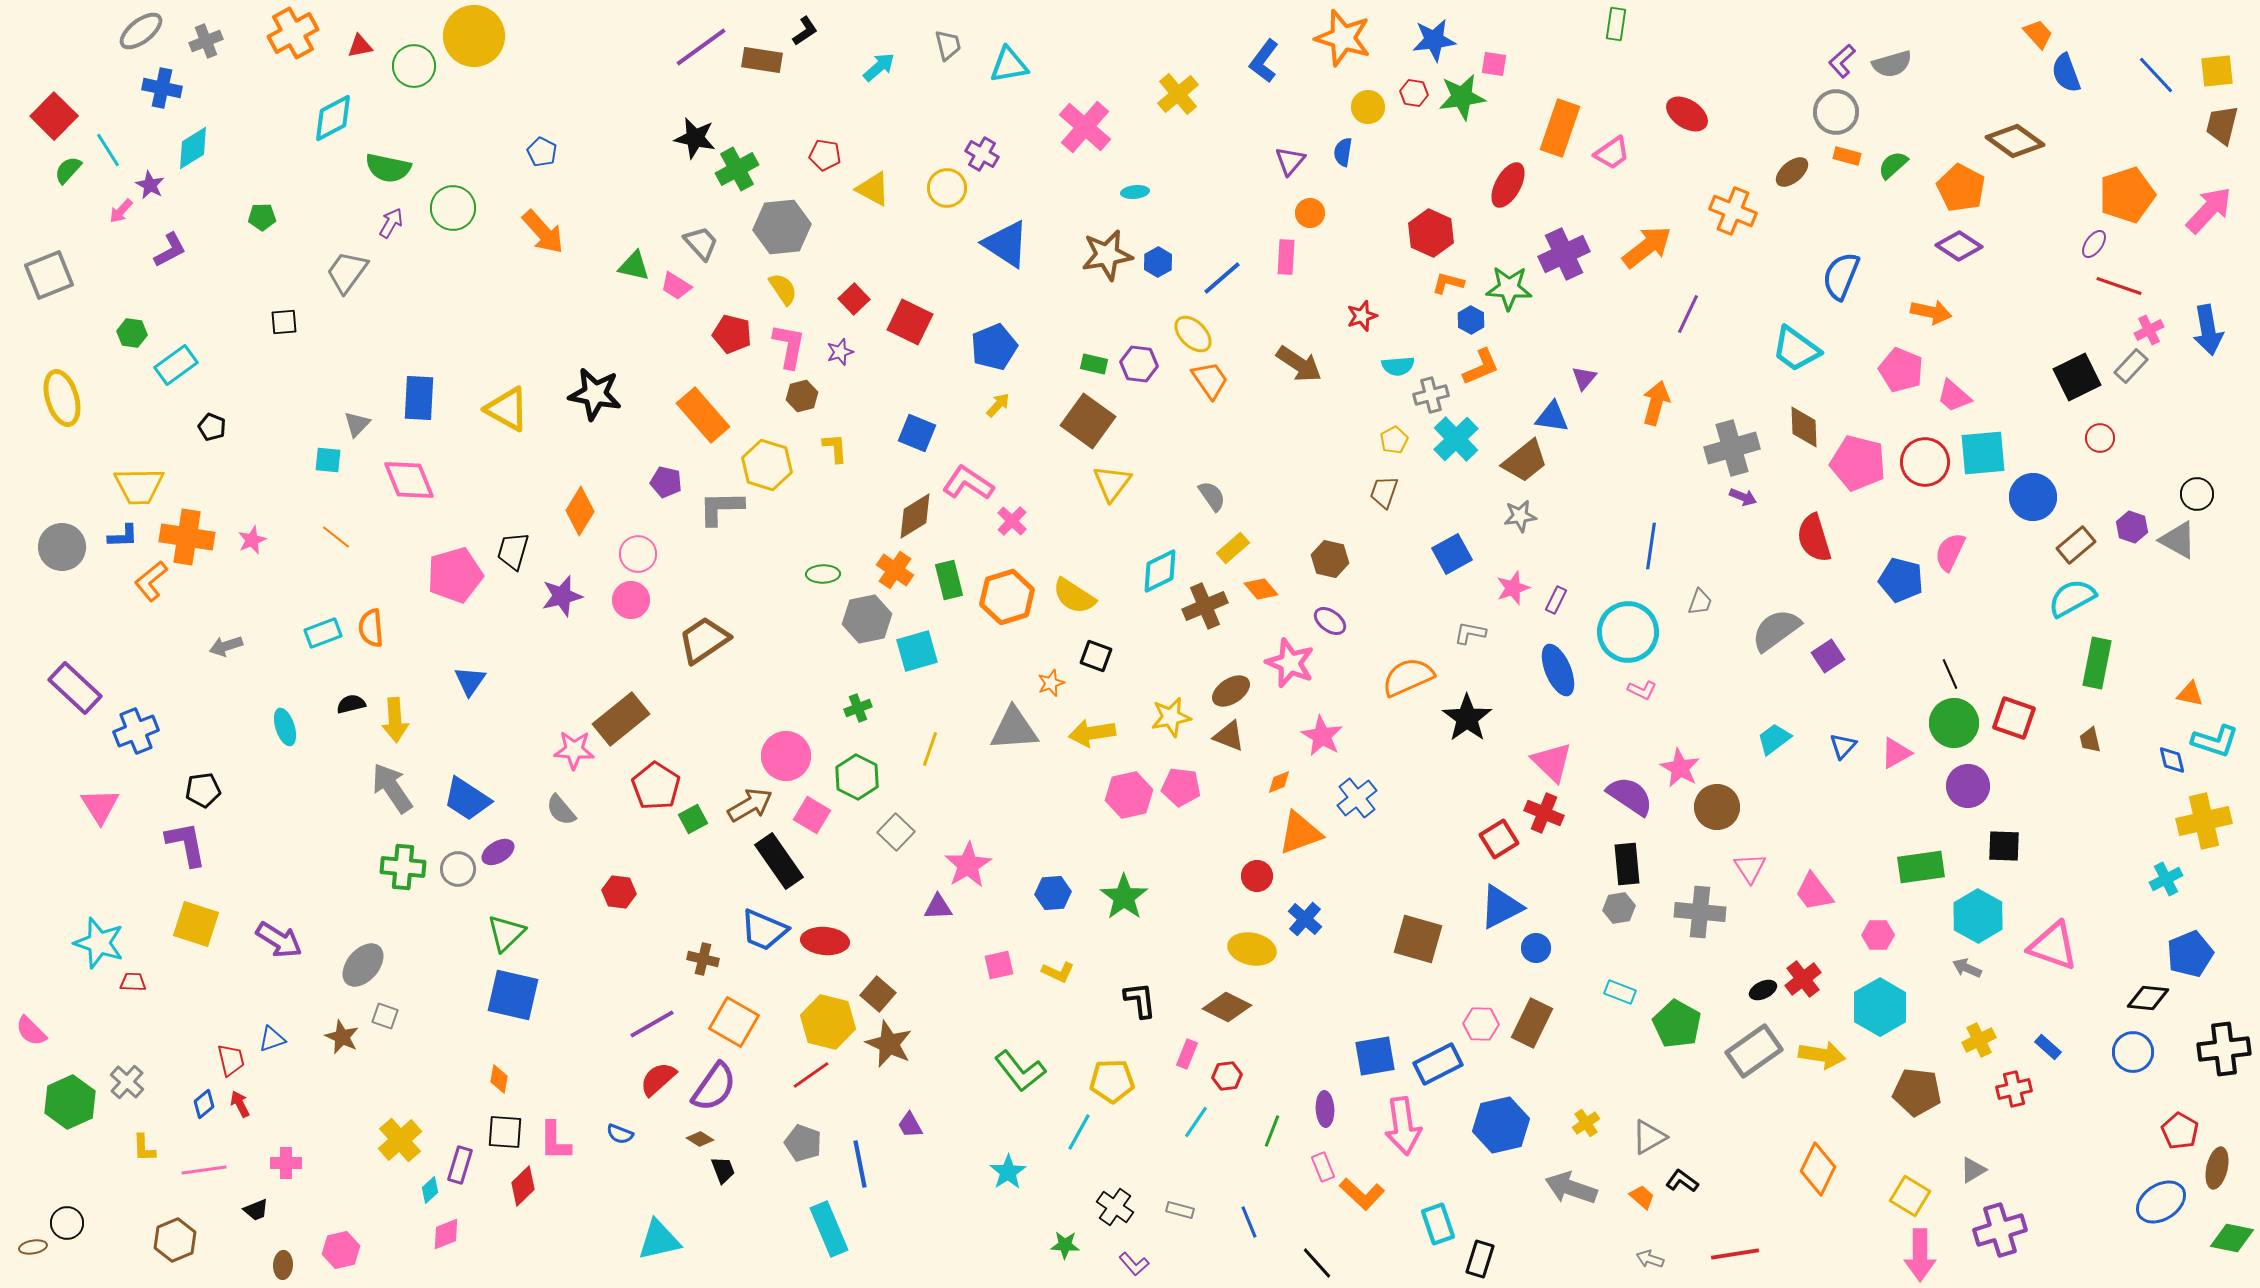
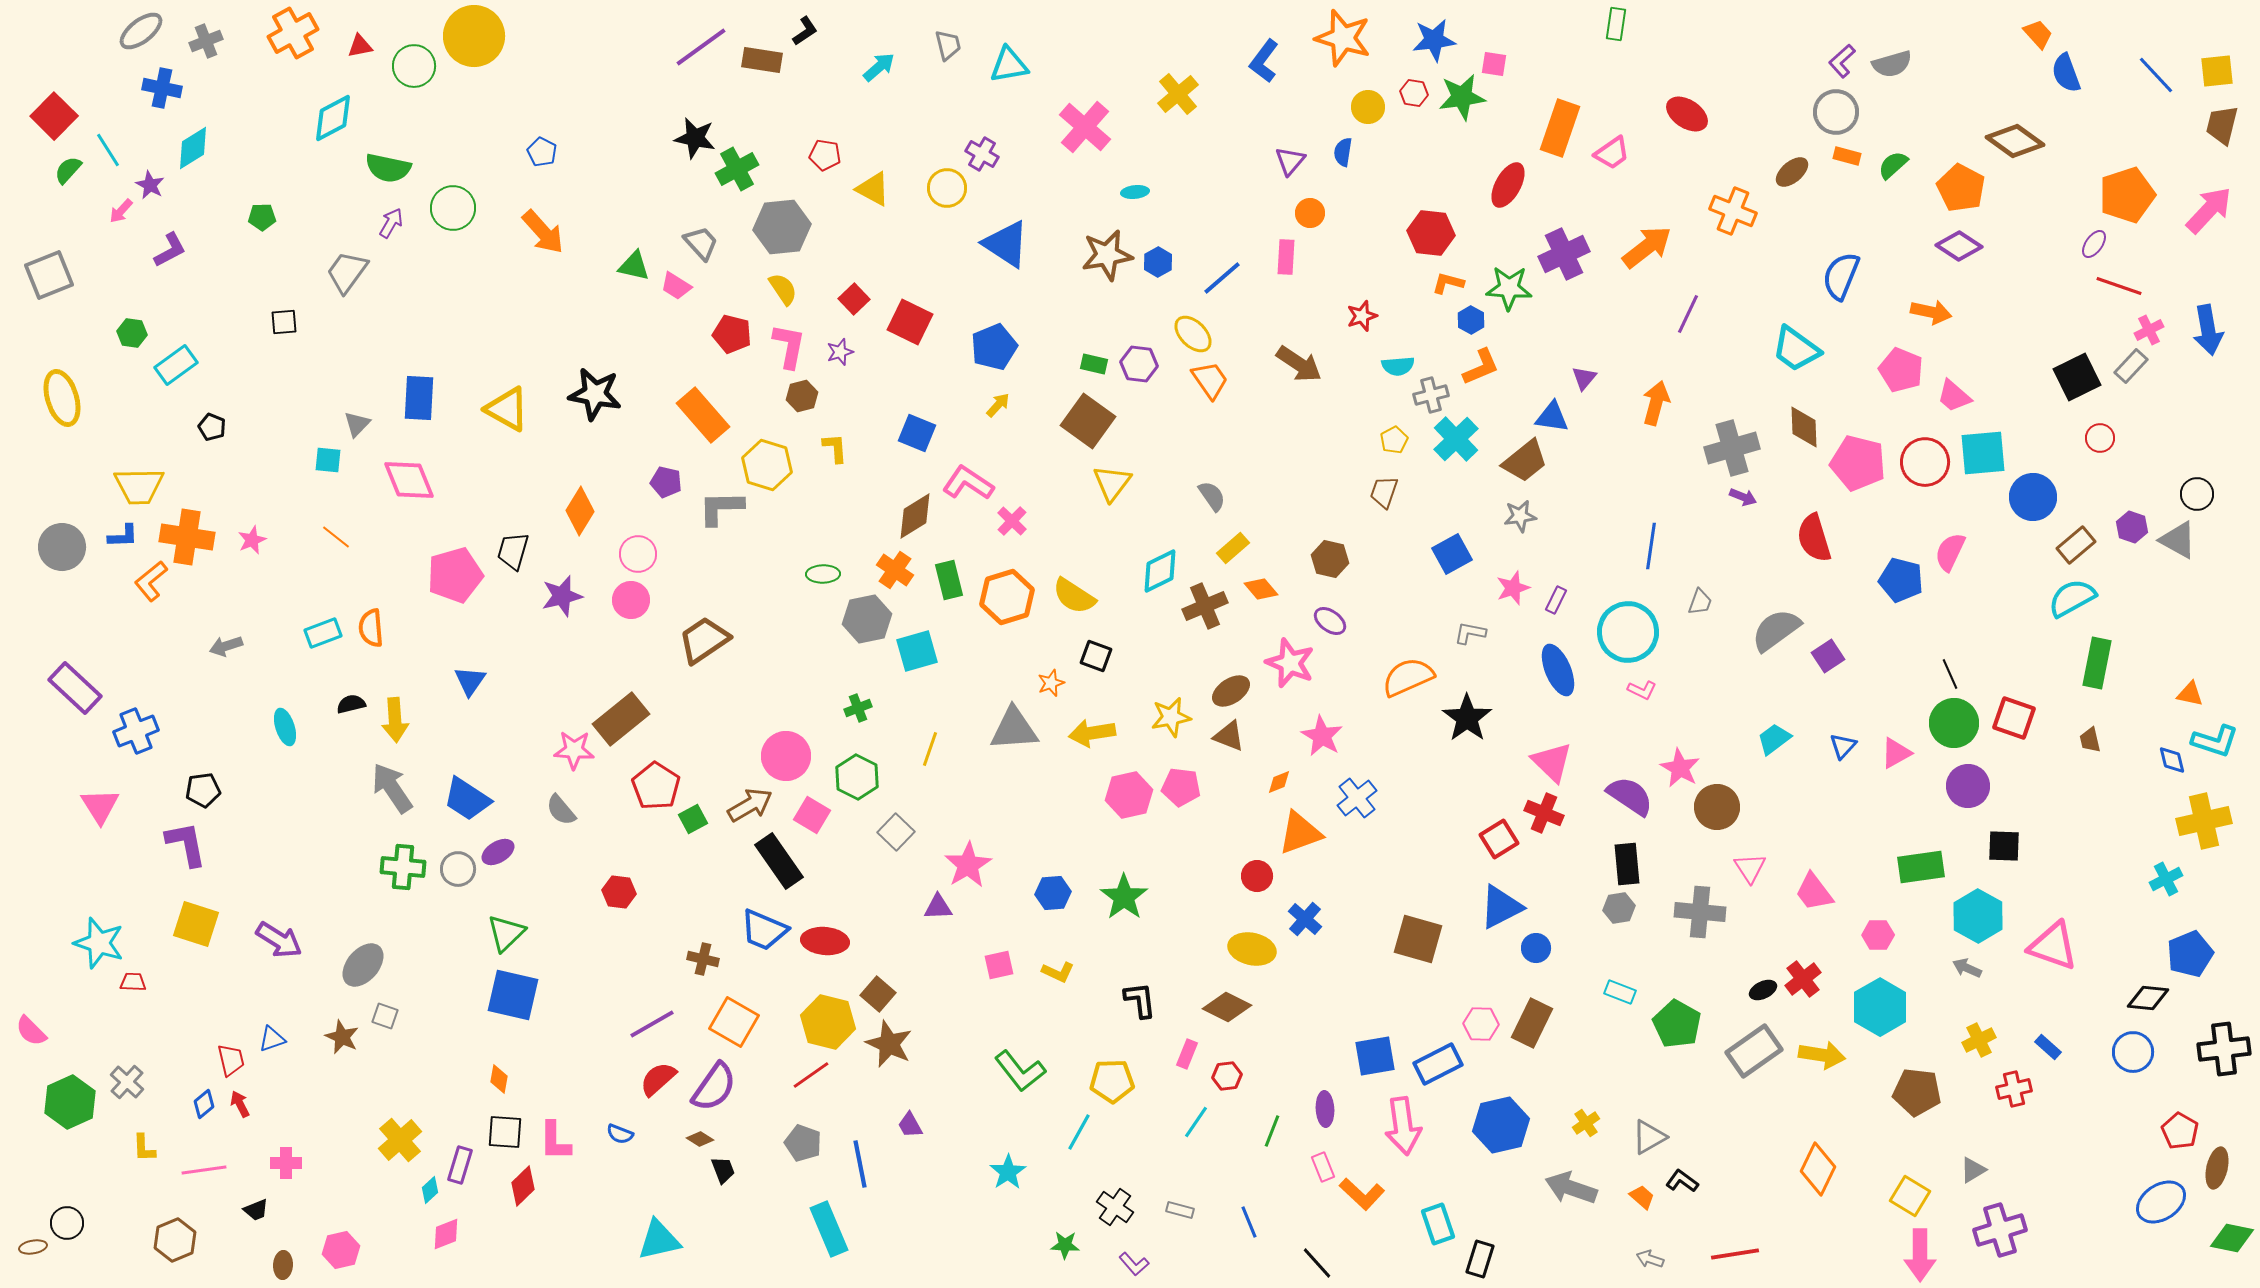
red hexagon at (1431, 233): rotated 18 degrees counterclockwise
